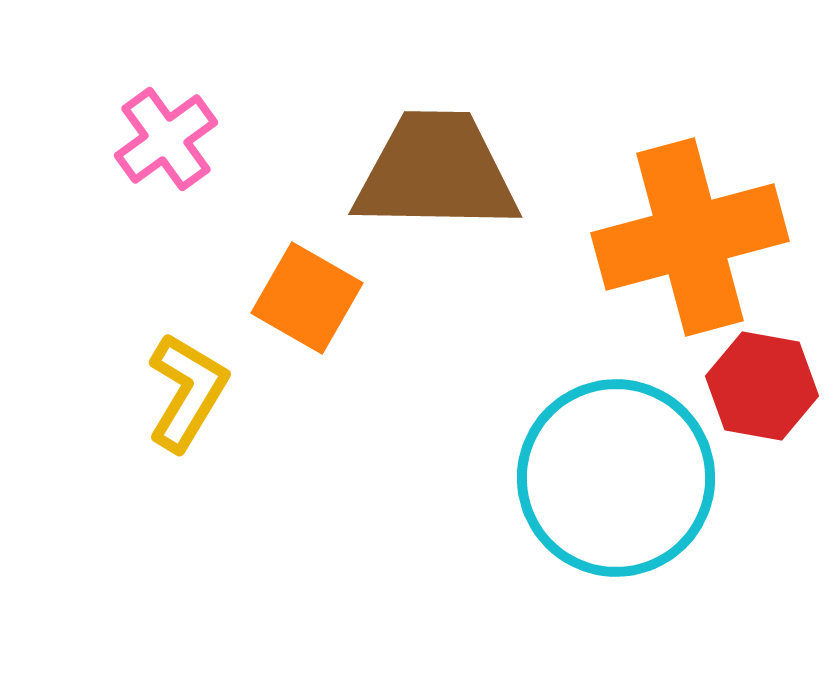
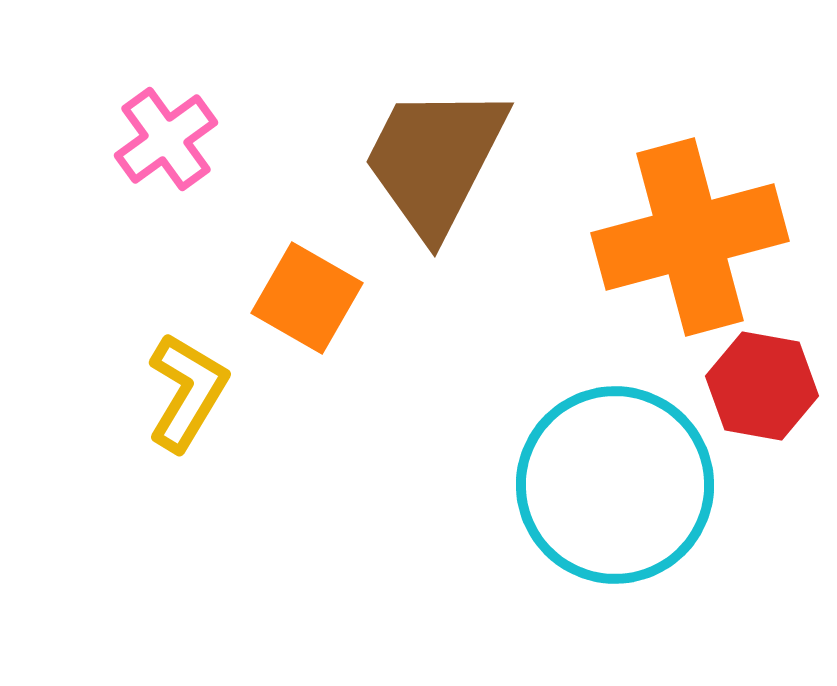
brown trapezoid: moved 1 px left, 12 px up; rotated 64 degrees counterclockwise
cyan circle: moved 1 px left, 7 px down
